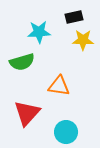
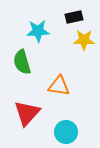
cyan star: moved 1 px left, 1 px up
yellow star: moved 1 px right
green semicircle: rotated 90 degrees clockwise
